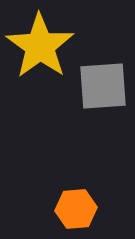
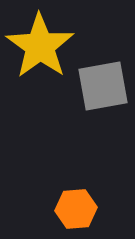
gray square: rotated 6 degrees counterclockwise
